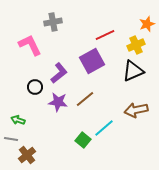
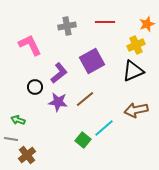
gray cross: moved 14 px right, 4 px down
red line: moved 13 px up; rotated 24 degrees clockwise
